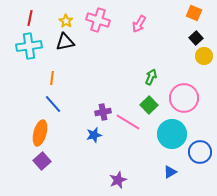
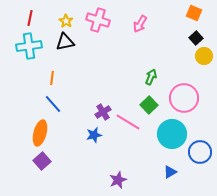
pink arrow: moved 1 px right
purple cross: rotated 21 degrees counterclockwise
